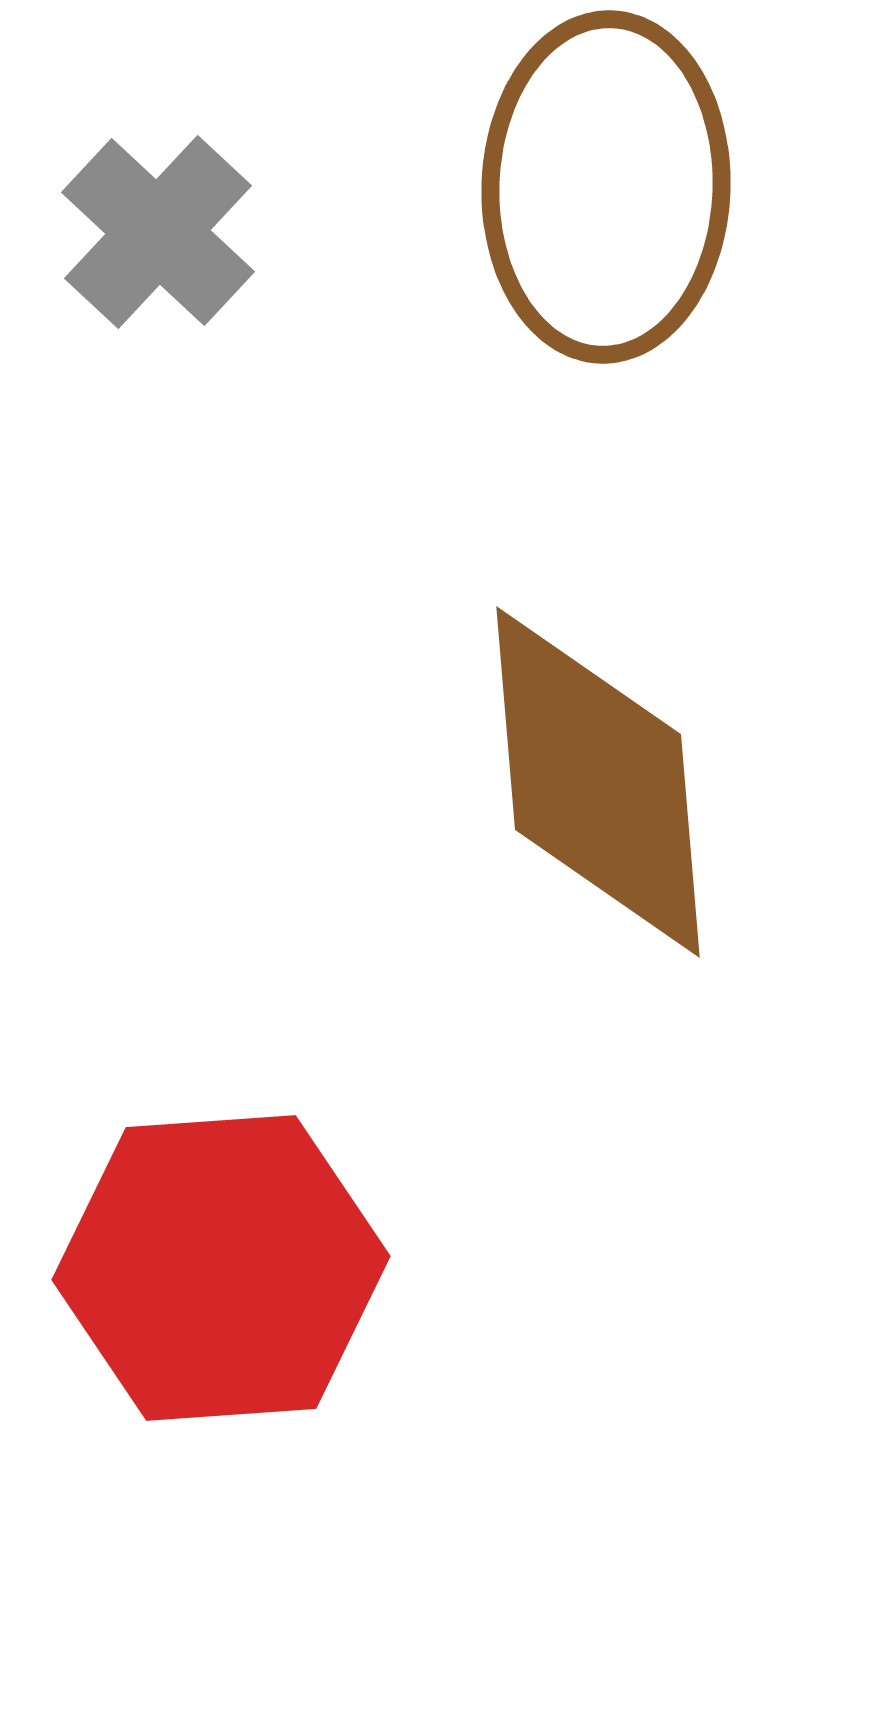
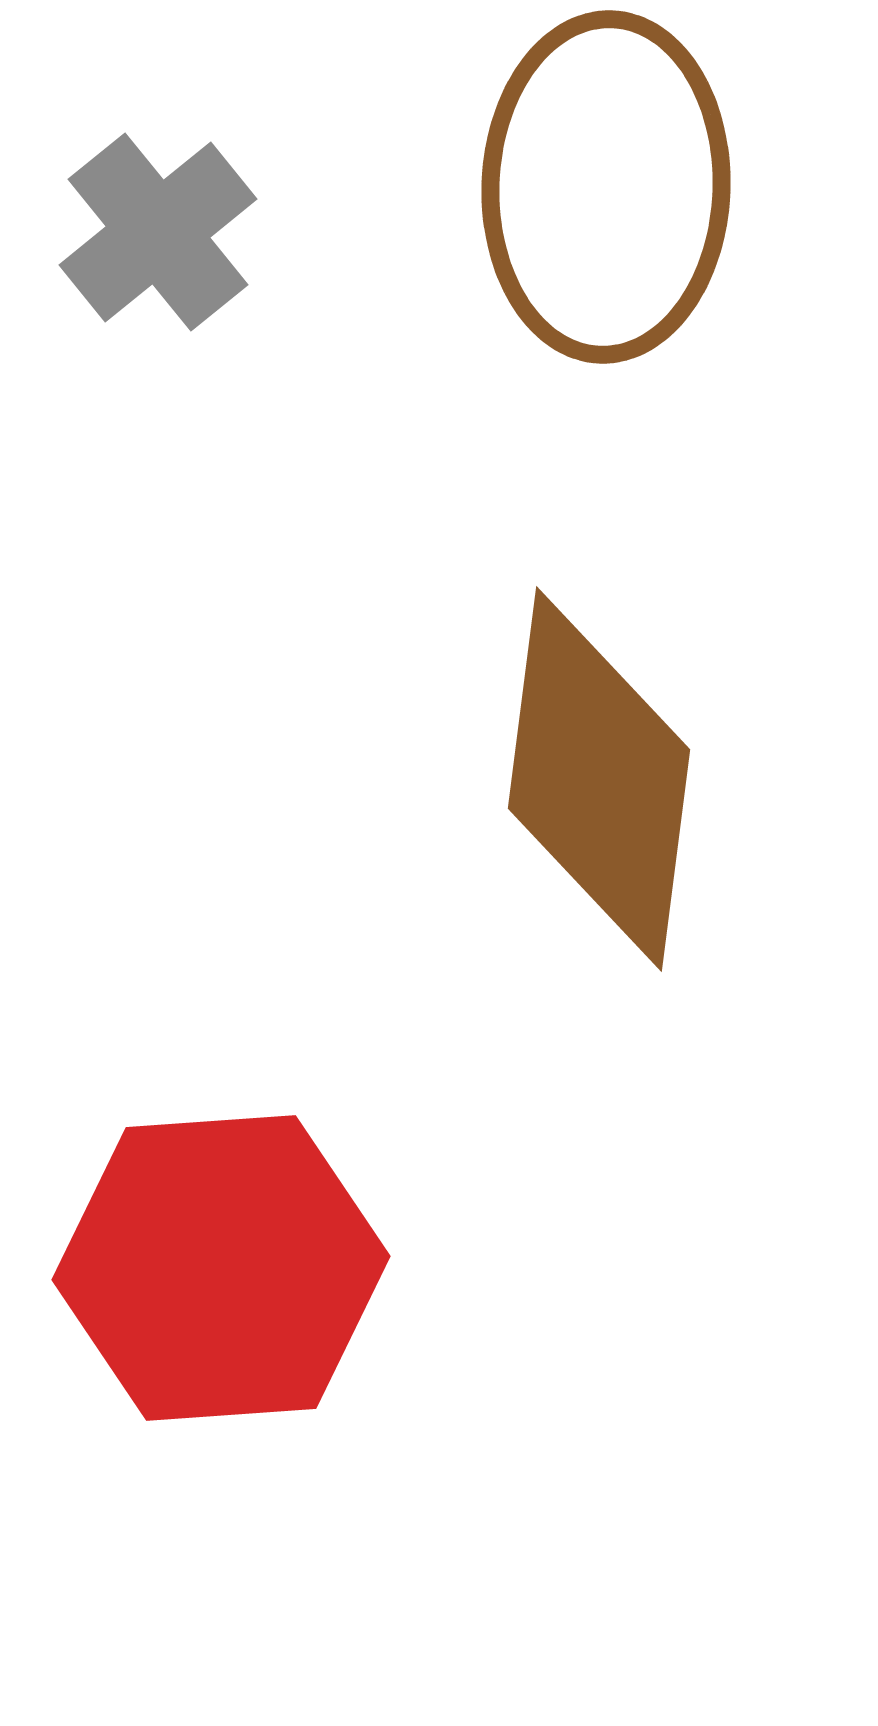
gray cross: rotated 8 degrees clockwise
brown diamond: moved 1 px right, 3 px up; rotated 12 degrees clockwise
